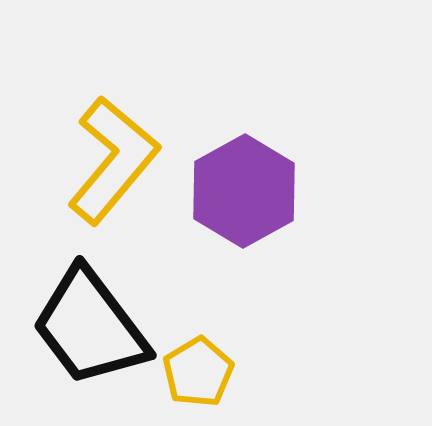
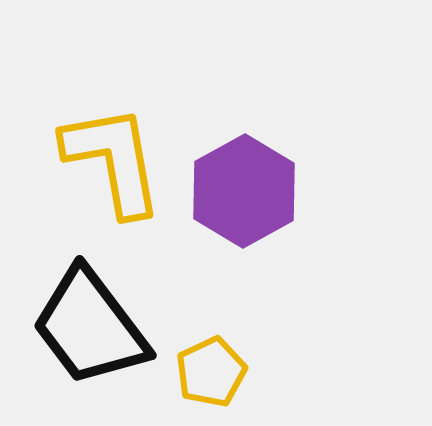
yellow L-shape: rotated 50 degrees counterclockwise
yellow pentagon: moved 13 px right; rotated 6 degrees clockwise
